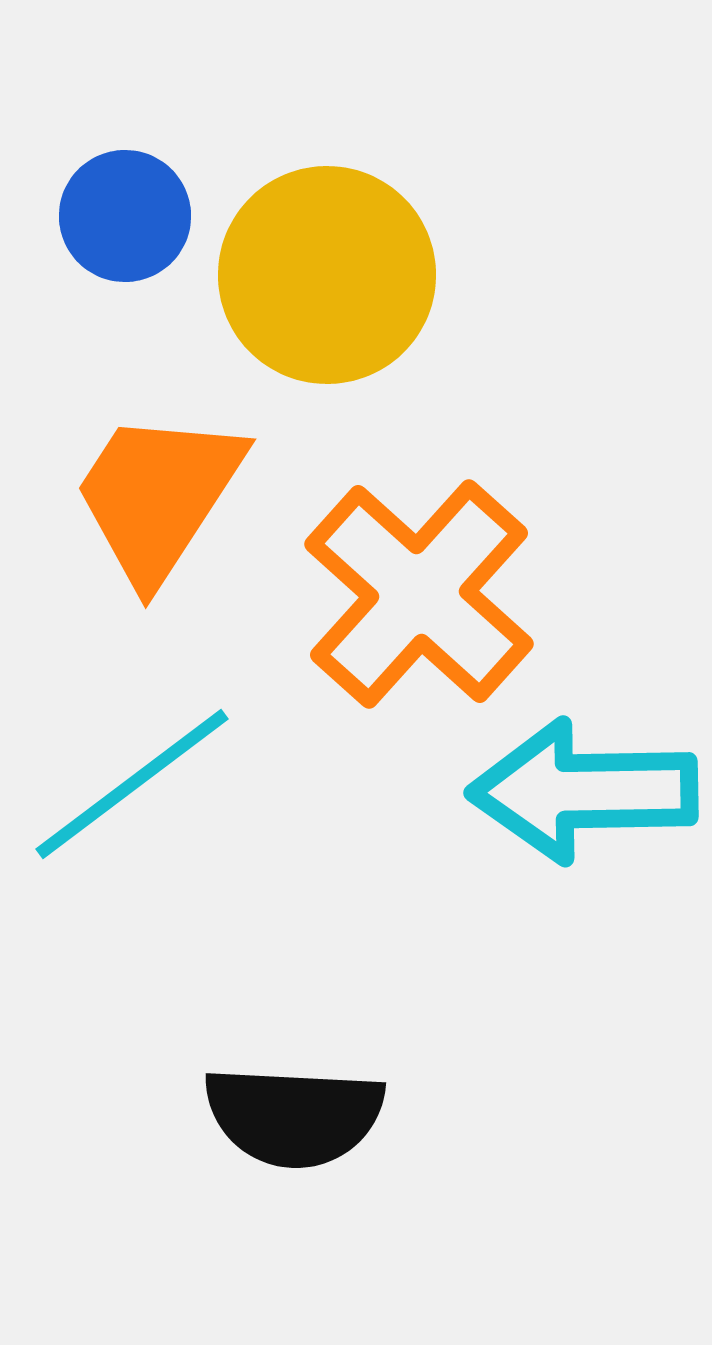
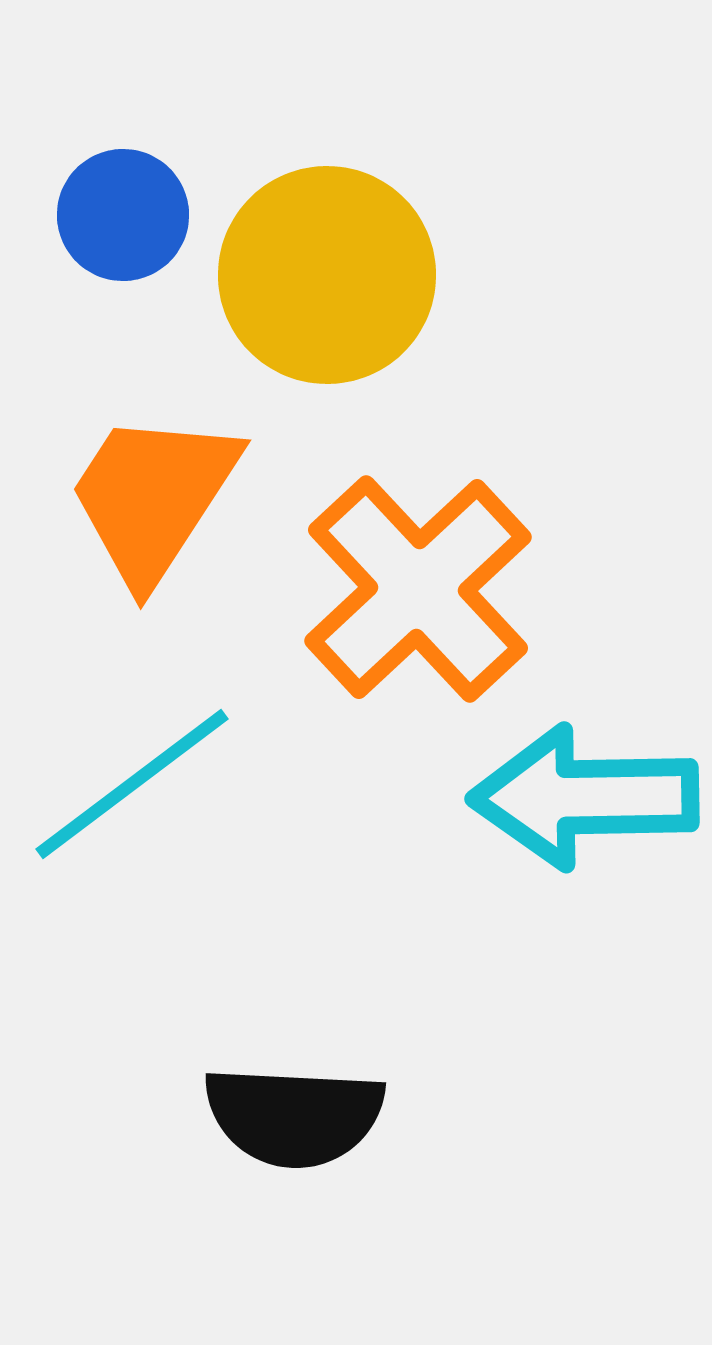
blue circle: moved 2 px left, 1 px up
orange trapezoid: moved 5 px left, 1 px down
orange cross: moved 1 px left, 5 px up; rotated 5 degrees clockwise
cyan arrow: moved 1 px right, 6 px down
